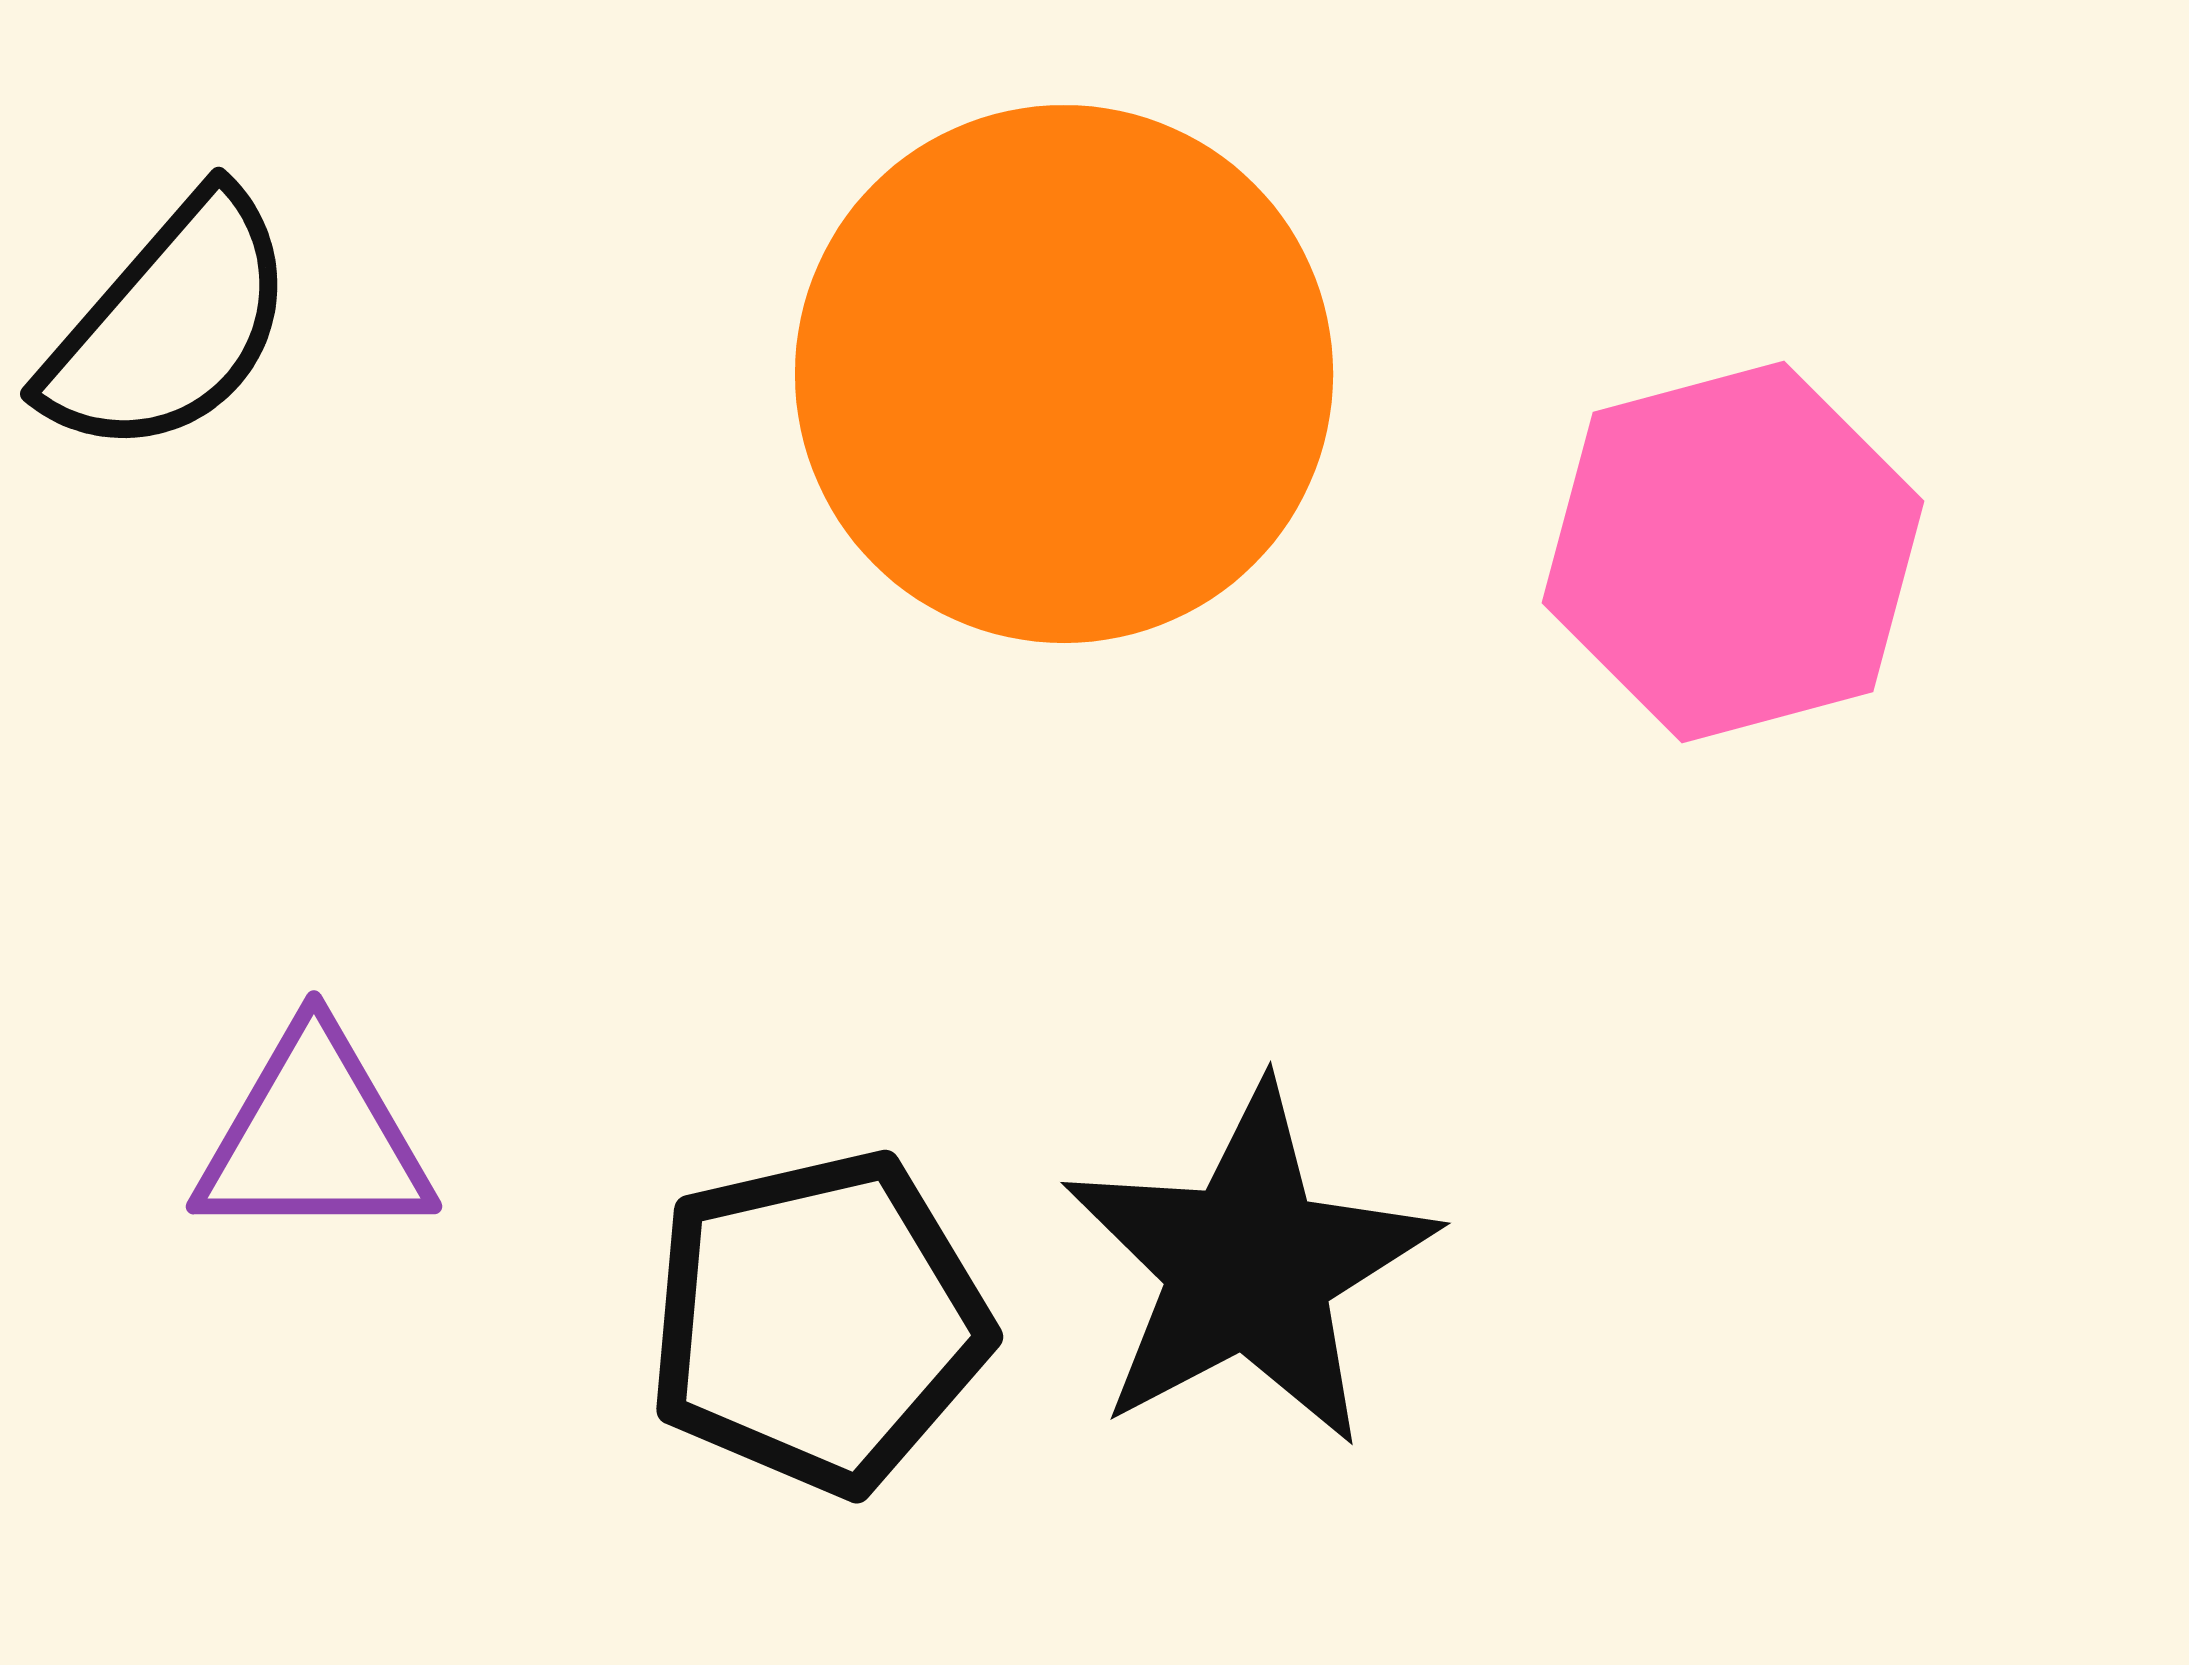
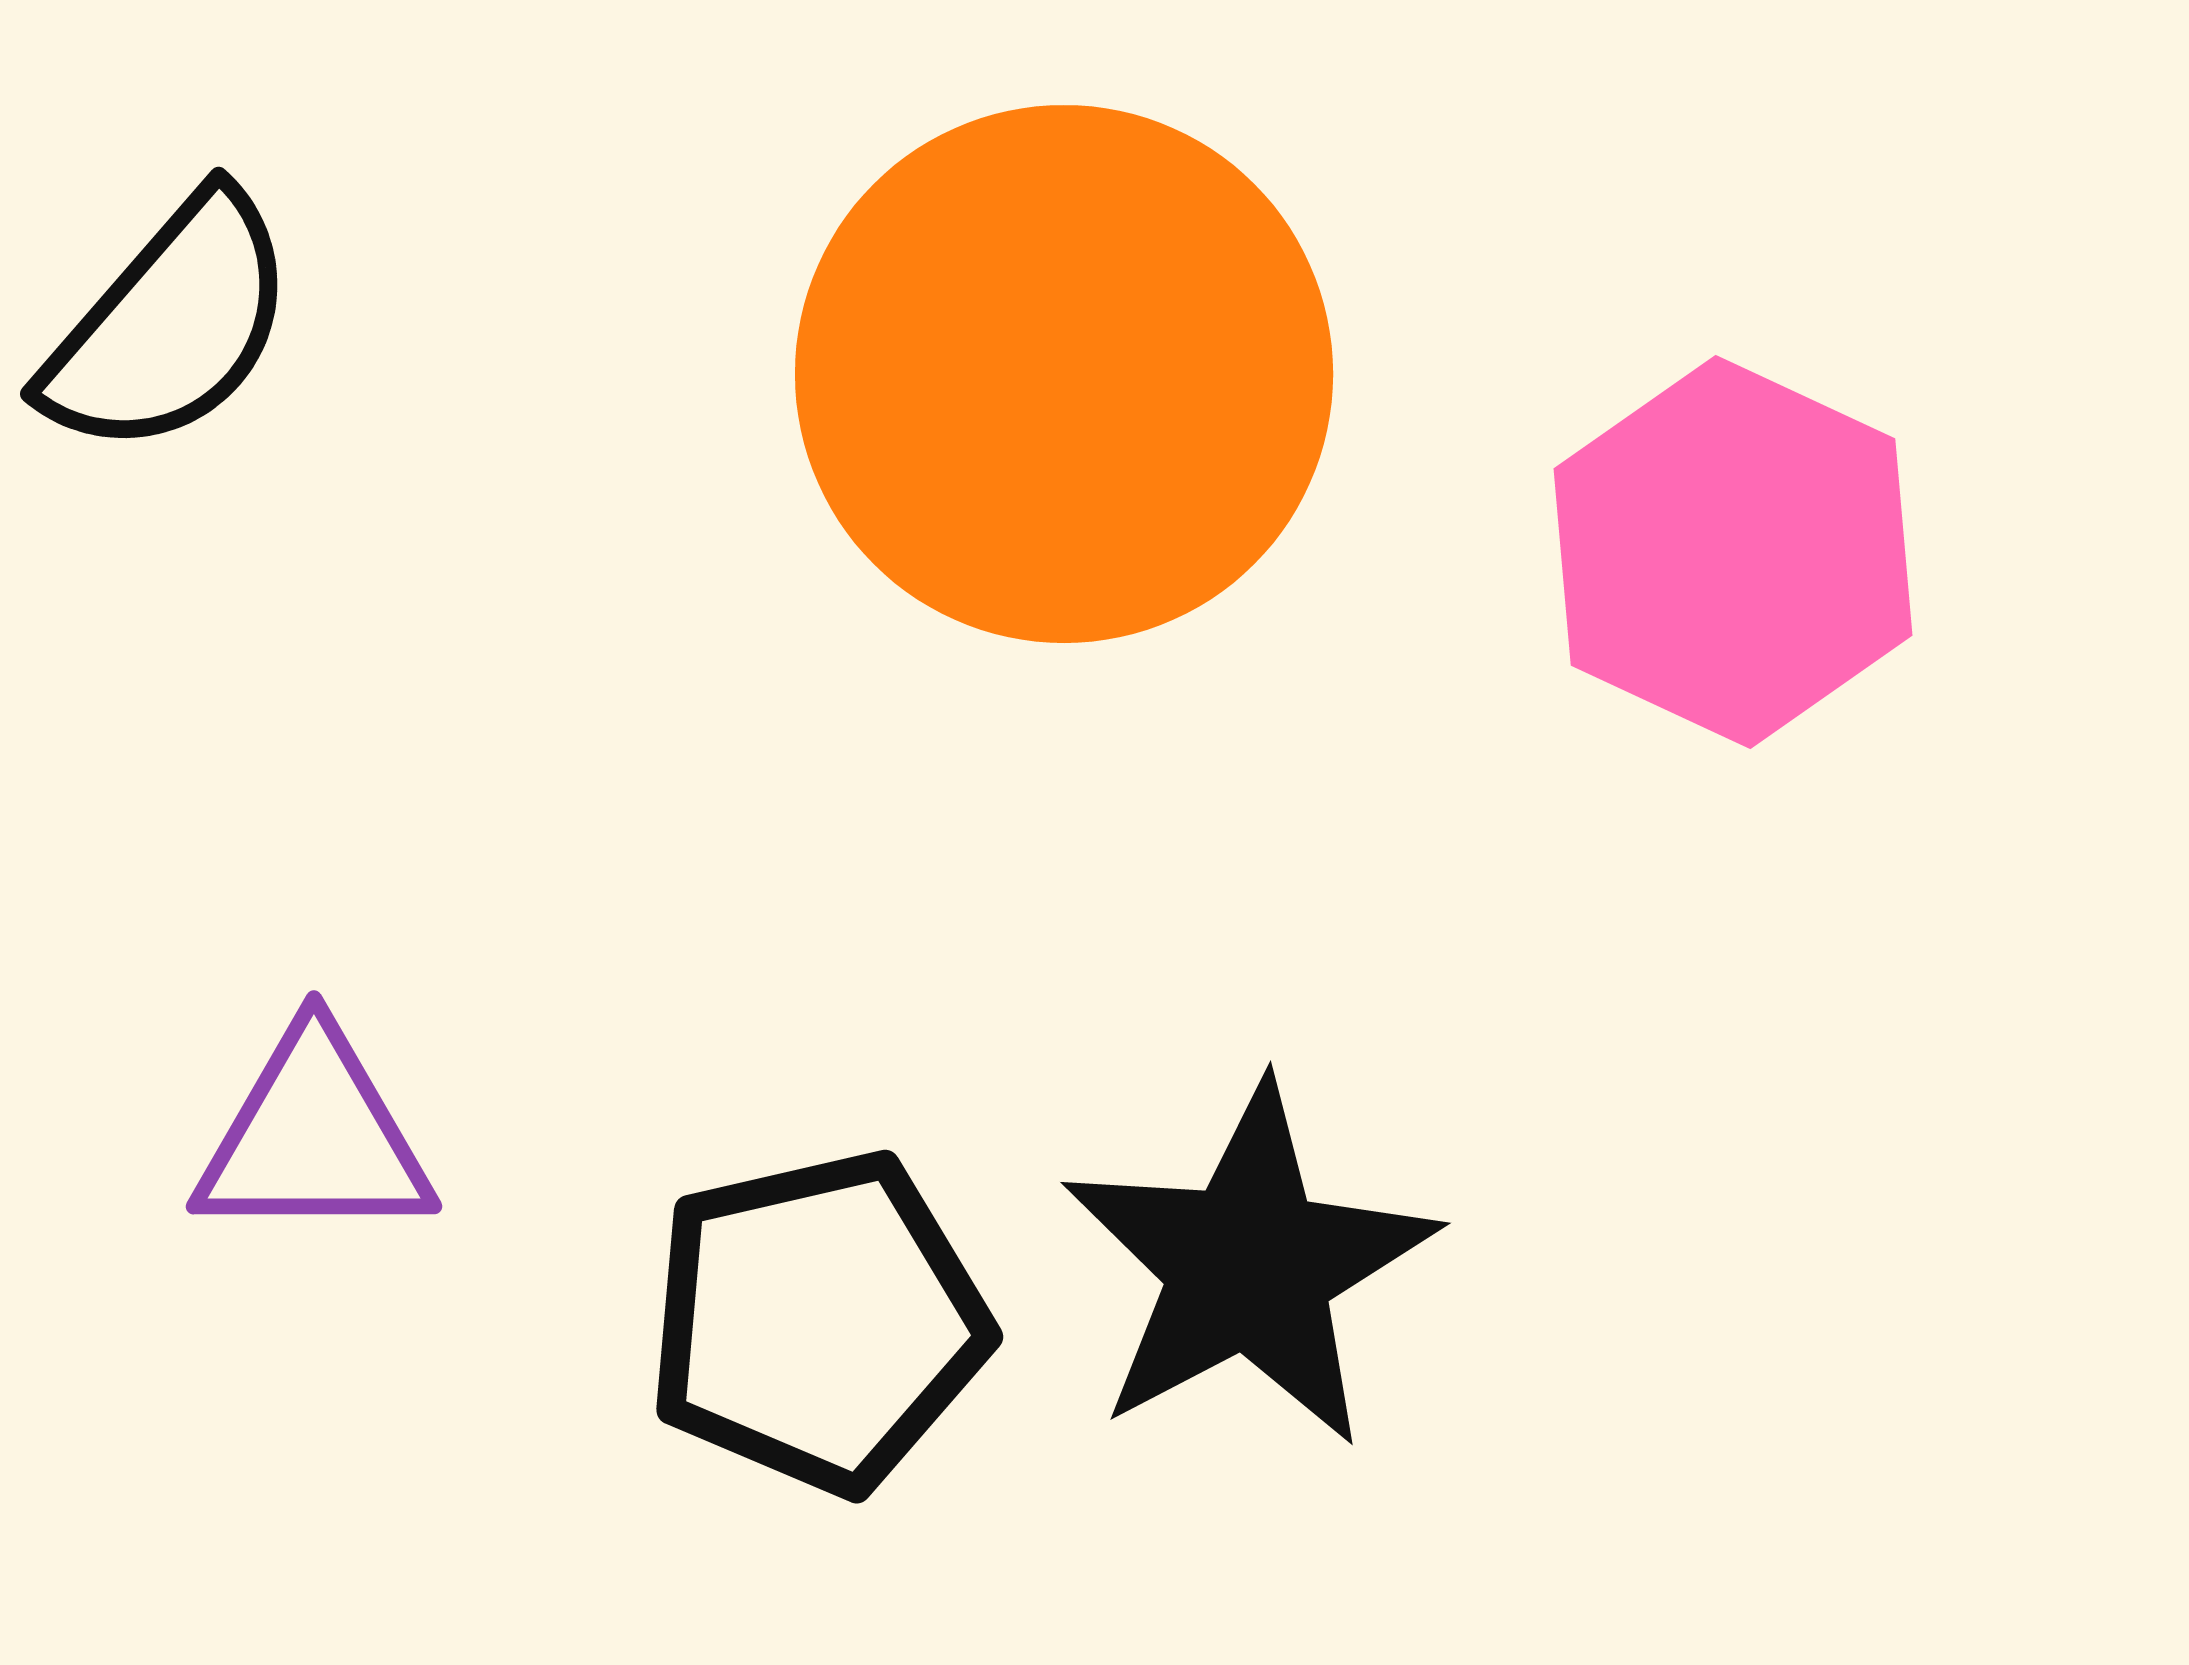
pink hexagon: rotated 20 degrees counterclockwise
